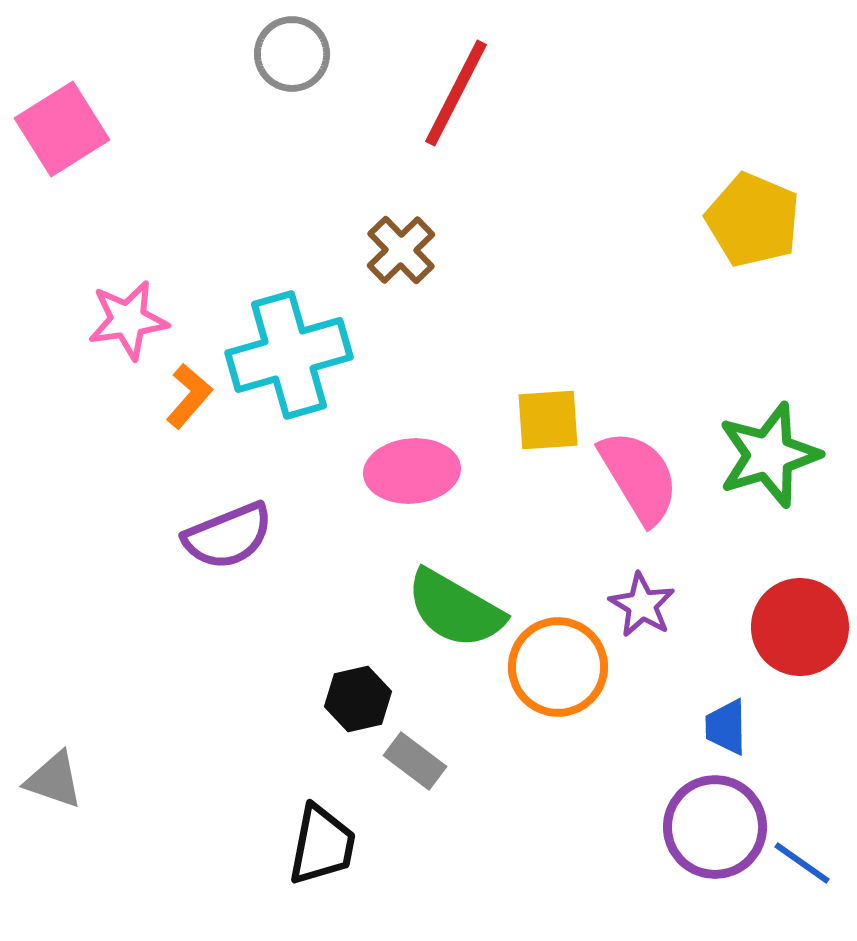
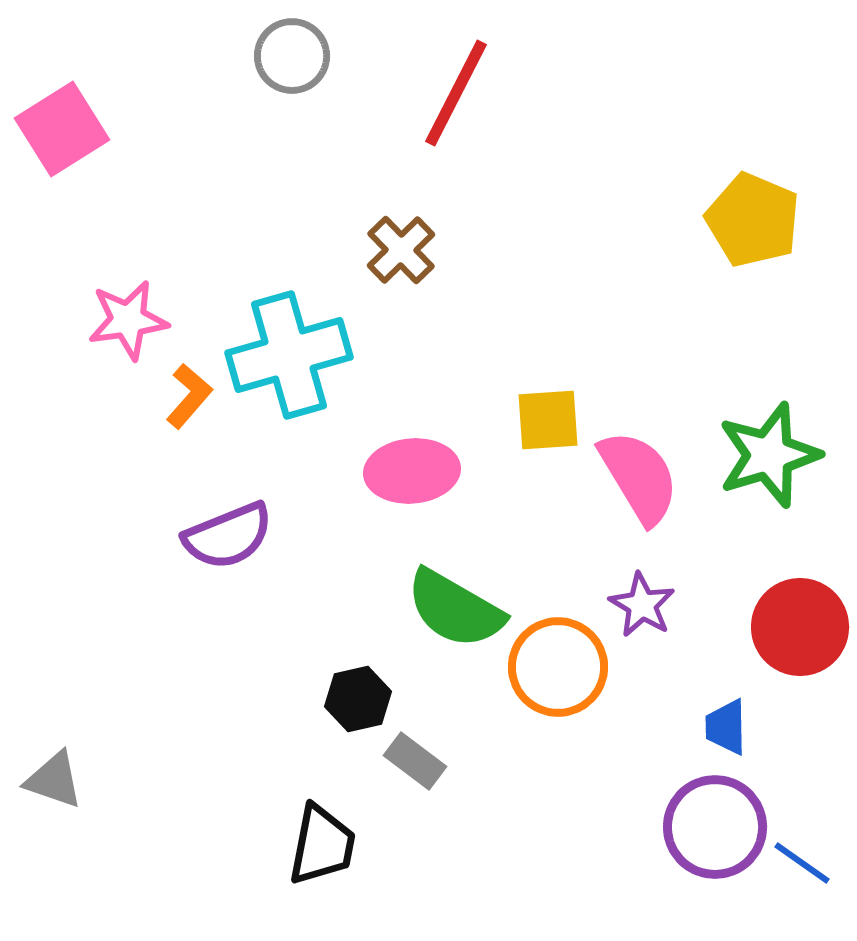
gray circle: moved 2 px down
